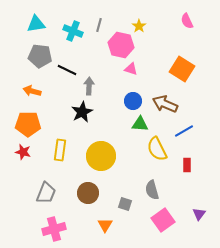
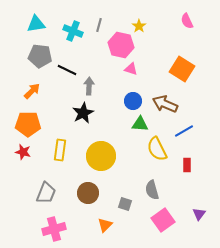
orange arrow: rotated 120 degrees clockwise
black star: moved 1 px right, 1 px down
orange triangle: rotated 14 degrees clockwise
